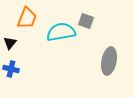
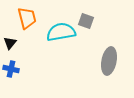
orange trapezoid: rotated 35 degrees counterclockwise
